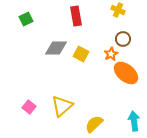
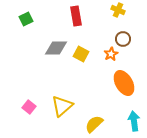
orange ellipse: moved 2 px left, 10 px down; rotated 20 degrees clockwise
